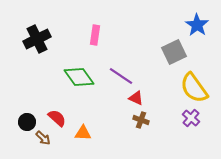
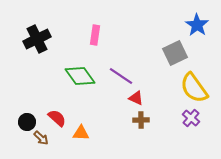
gray square: moved 1 px right, 1 px down
green diamond: moved 1 px right, 1 px up
brown cross: rotated 21 degrees counterclockwise
orange triangle: moved 2 px left
brown arrow: moved 2 px left
